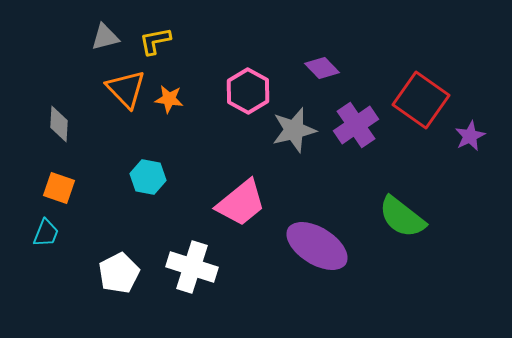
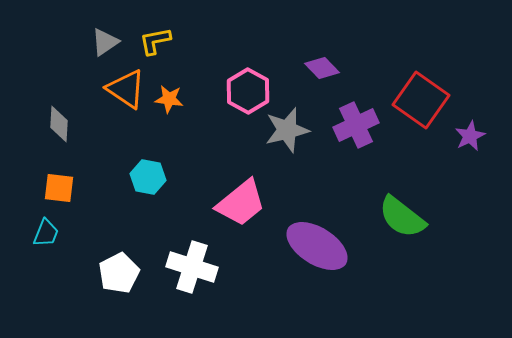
gray triangle: moved 5 px down; rotated 20 degrees counterclockwise
orange triangle: rotated 12 degrees counterclockwise
purple cross: rotated 9 degrees clockwise
gray star: moved 7 px left
orange square: rotated 12 degrees counterclockwise
